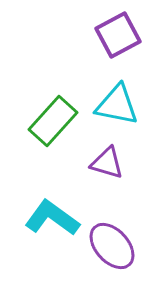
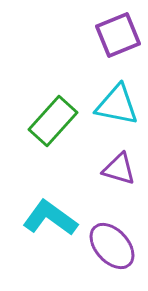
purple square: rotated 6 degrees clockwise
purple triangle: moved 12 px right, 6 px down
cyan L-shape: moved 2 px left
